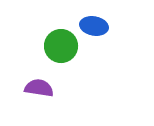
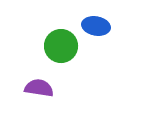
blue ellipse: moved 2 px right
